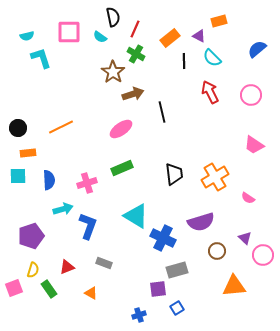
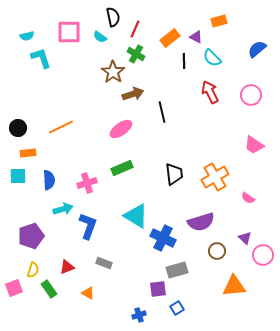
purple triangle at (199, 36): moved 3 px left, 1 px down
orange triangle at (91, 293): moved 3 px left
